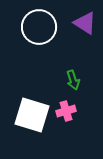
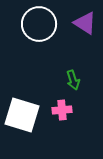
white circle: moved 3 px up
pink cross: moved 4 px left, 1 px up; rotated 12 degrees clockwise
white square: moved 10 px left
